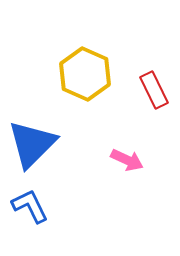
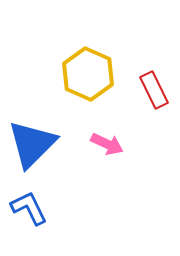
yellow hexagon: moved 3 px right
pink arrow: moved 20 px left, 16 px up
blue L-shape: moved 1 px left, 2 px down
